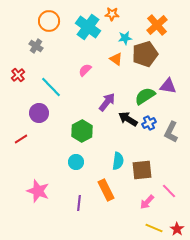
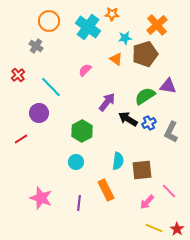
pink star: moved 3 px right, 7 px down
